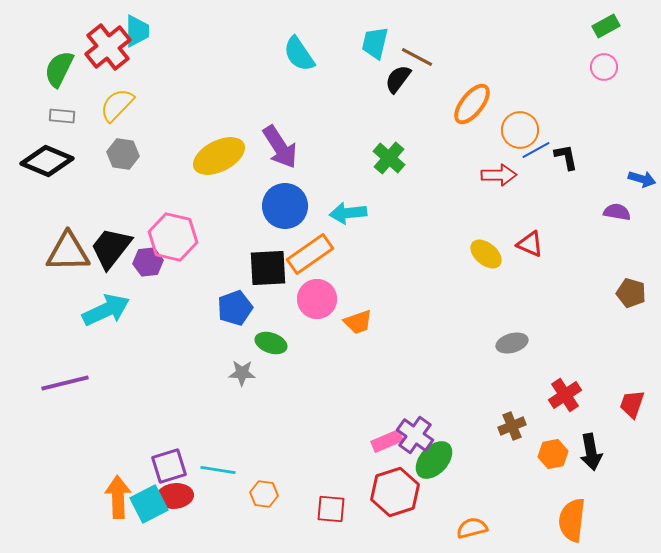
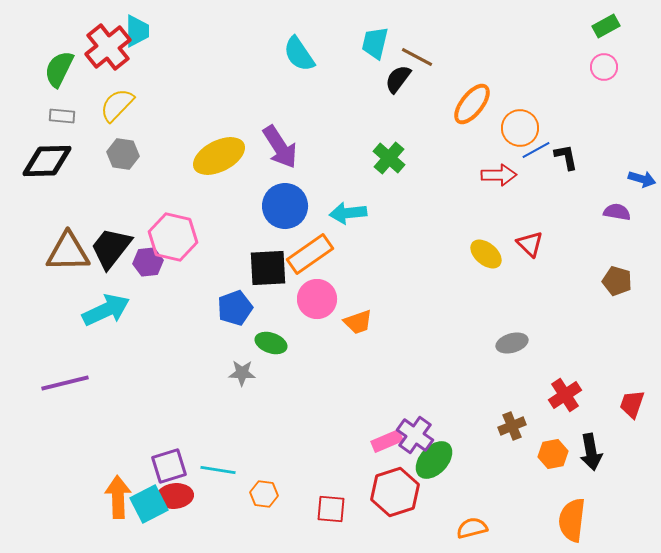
orange circle at (520, 130): moved 2 px up
black diamond at (47, 161): rotated 24 degrees counterclockwise
red triangle at (530, 244): rotated 20 degrees clockwise
brown pentagon at (631, 293): moved 14 px left, 12 px up
